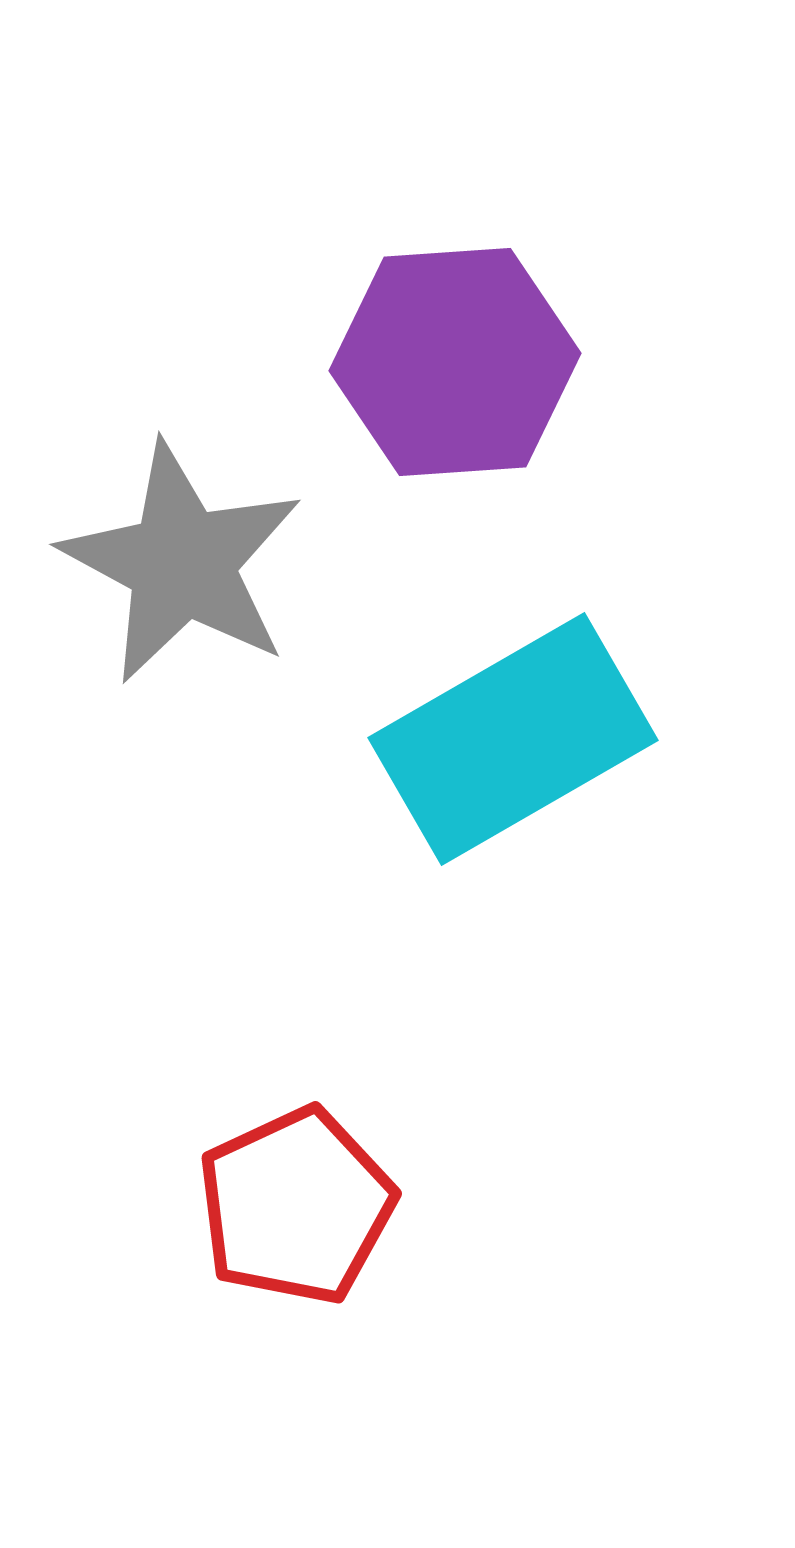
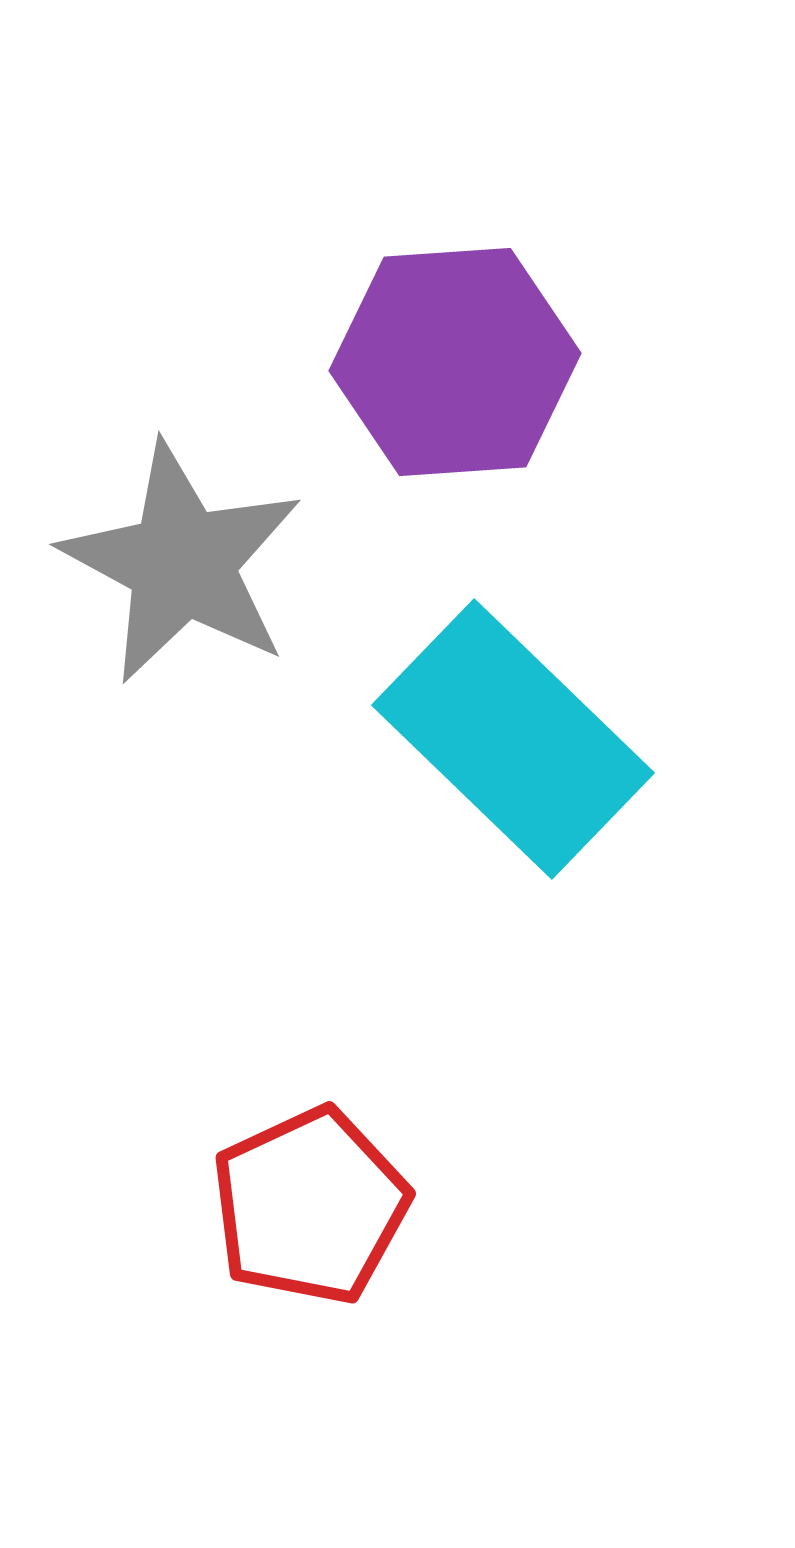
cyan rectangle: rotated 74 degrees clockwise
red pentagon: moved 14 px right
